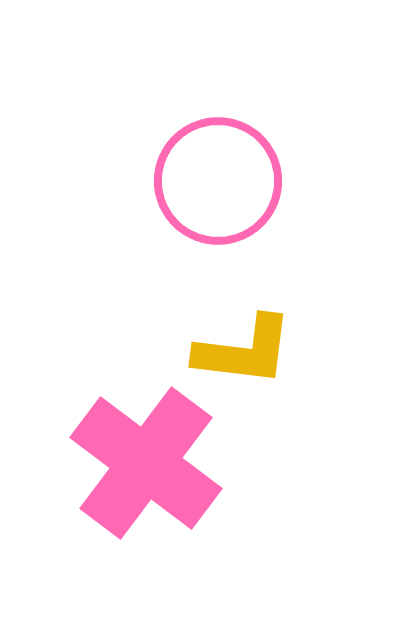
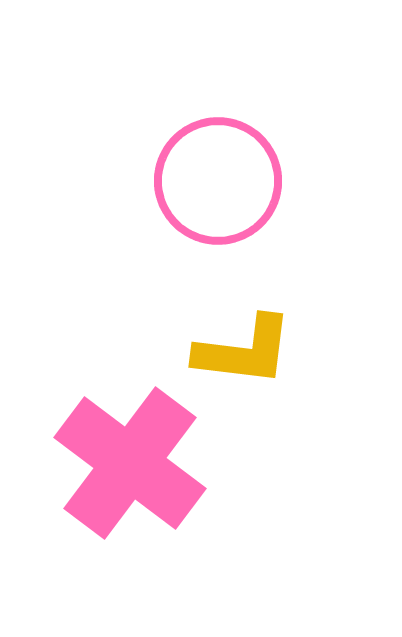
pink cross: moved 16 px left
